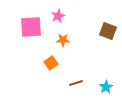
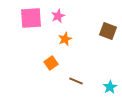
pink square: moved 9 px up
orange star: moved 2 px right, 1 px up; rotated 24 degrees counterclockwise
brown line: moved 2 px up; rotated 40 degrees clockwise
cyan star: moved 4 px right
